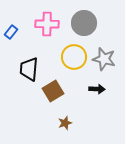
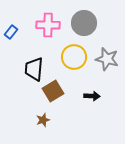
pink cross: moved 1 px right, 1 px down
gray star: moved 3 px right
black trapezoid: moved 5 px right
black arrow: moved 5 px left, 7 px down
brown star: moved 22 px left, 3 px up
